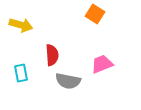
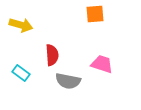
orange square: rotated 36 degrees counterclockwise
pink trapezoid: rotated 40 degrees clockwise
cyan rectangle: rotated 42 degrees counterclockwise
